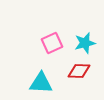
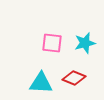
pink square: rotated 30 degrees clockwise
red diamond: moved 5 px left, 7 px down; rotated 20 degrees clockwise
